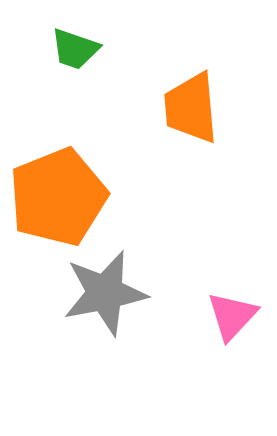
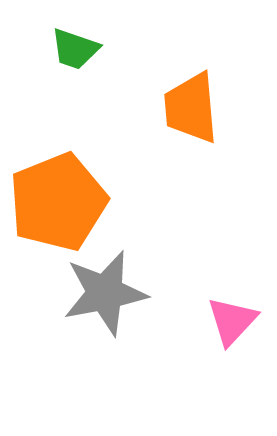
orange pentagon: moved 5 px down
pink triangle: moved 5 px down
